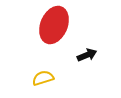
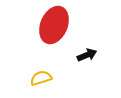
yellow semicircle: moved 2 px left
